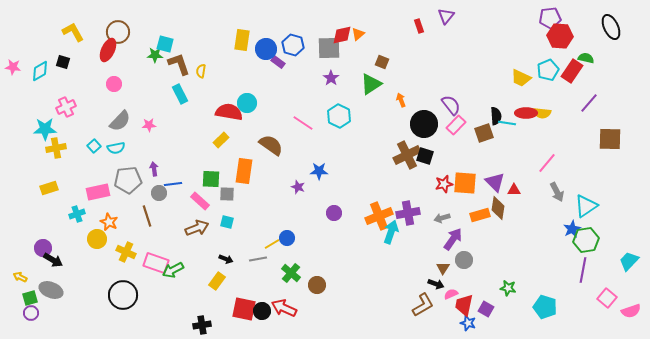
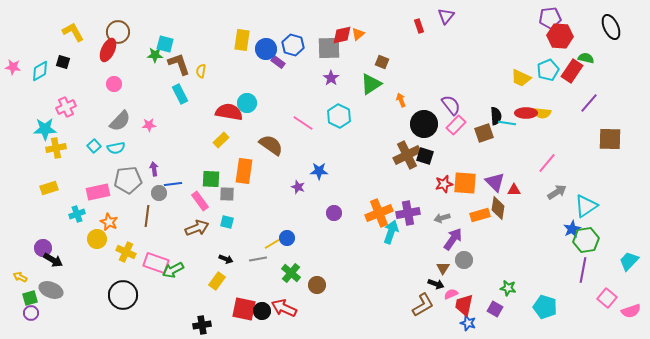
gray arrow at (557, 192): rotated 96 degrees counterclockwise
pink rectangle at (200, 201): rotated 12 degrees clockwise
brown line at (147, 216): rotated 25 degrees clockwise
orange cross at (379, 216): moved 3 px up
purple square at (486, 309): moved 9 px right
